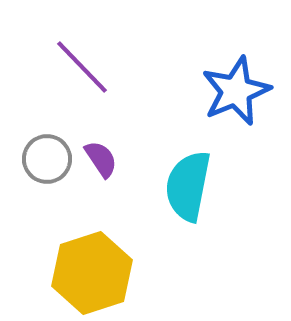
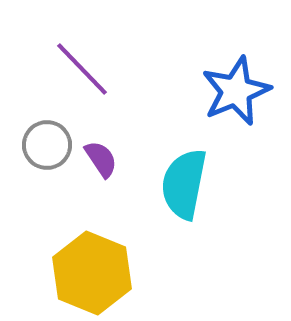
purple line: moved 2 px down
gray circle: moved 14 px up
cyan semicircle: moved 4 px left, 2 px up
yellow hexagon: rotated 20 degrees counterclockwise
